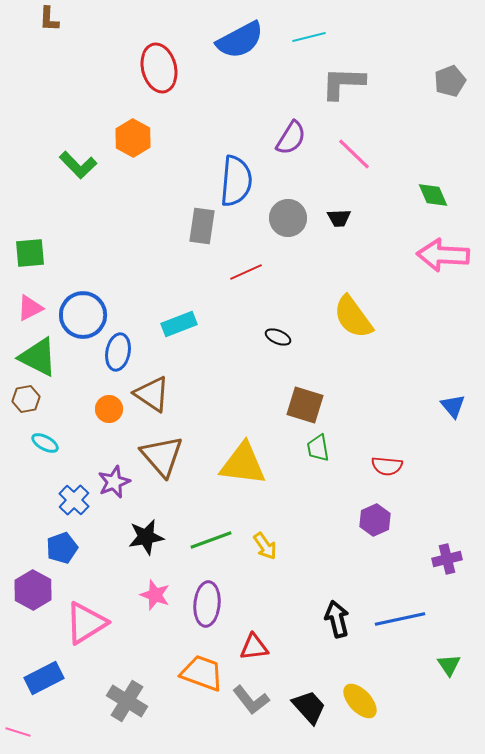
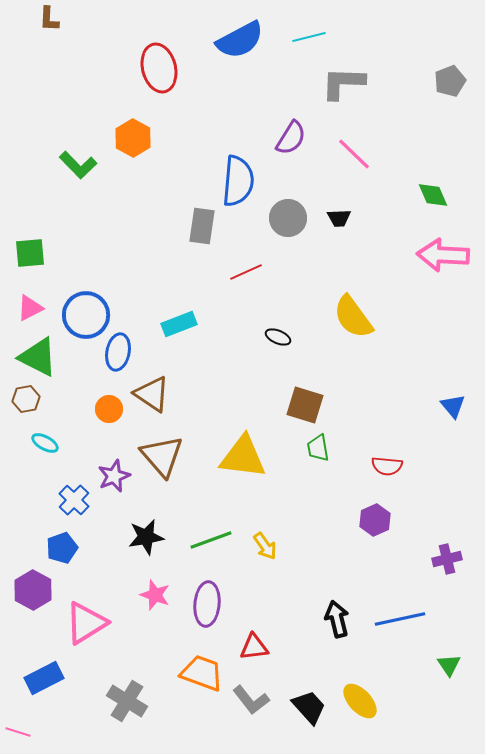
blue semicircle at (236, 181): moved 2 px right
blue circle at (83, 315): moved 3 px right
yellow triangle at (243, 464): moved 7 px up
purple star at (114, 482): moved 6 px up
